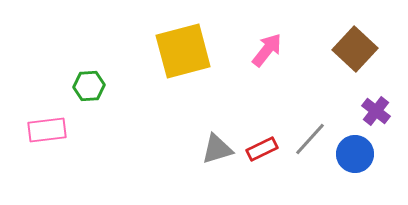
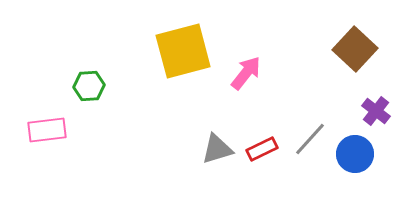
pink arrow: moved 21 px left, 23 px down
